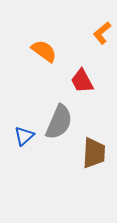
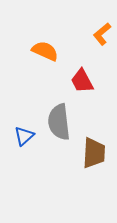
orange L-shape: moved 1 px down
orange semicircle: moved 1 px right; rotated 12 degrees counterclockwise
gray semicircle: rotated 150 degrees clockwise
